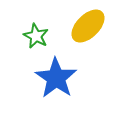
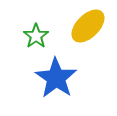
green star: rotated 10 degrees clockwise
